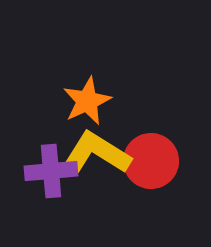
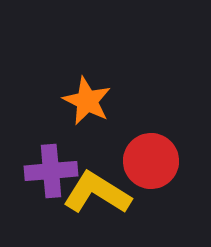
orange star: rotated 21 degrees counterclockwise
yellow L-shape: moved 40 px down
